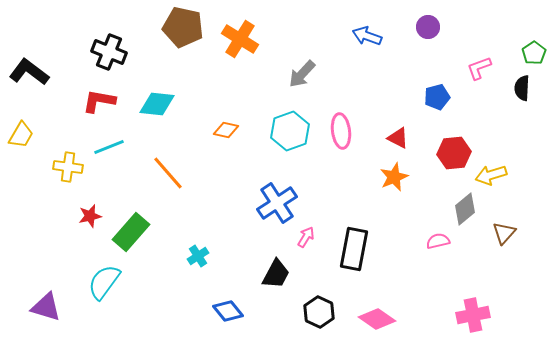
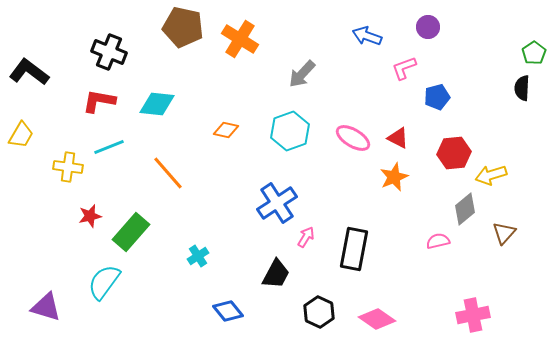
pink L-shape: moved 75 px left
pink ellipse: moved 12 px right, 7 px down; rotated 52 degrees counterclockwise
